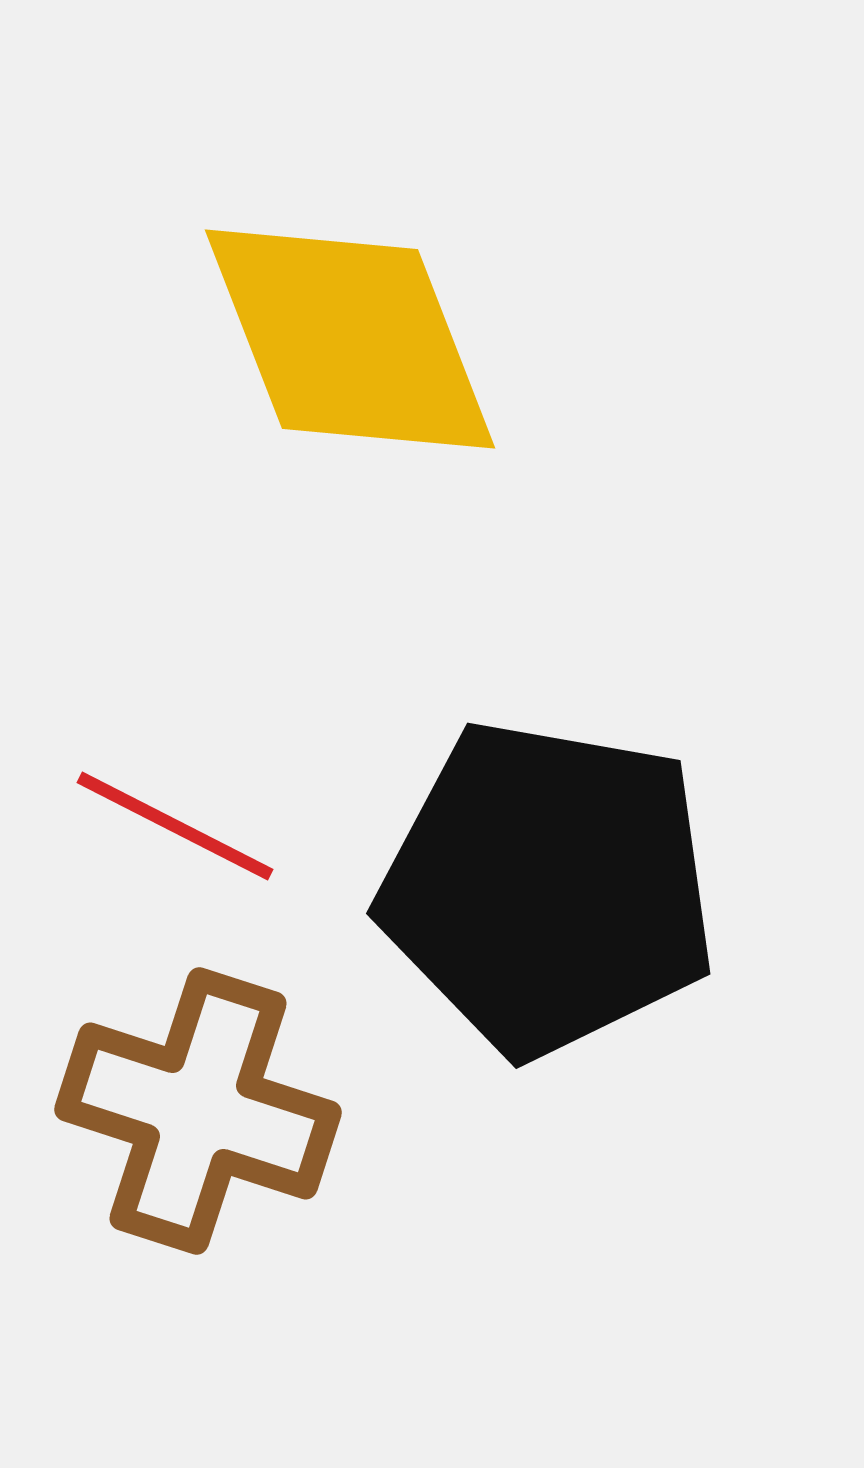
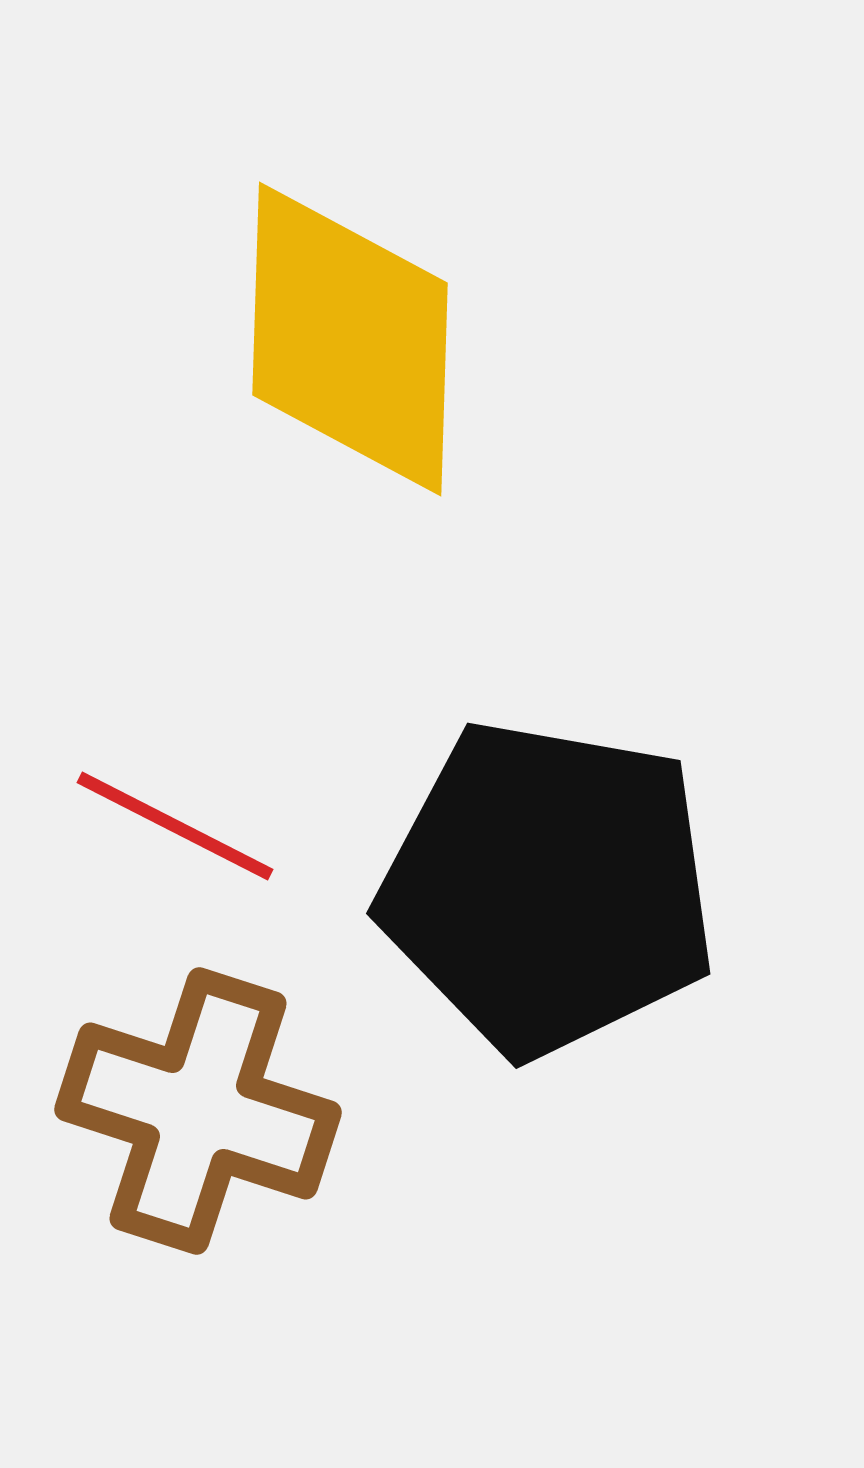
yellow diamond: rotated 23 degrees clockwise
